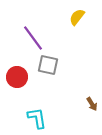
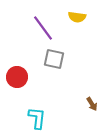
yellow semicircle: rotated 120 degrees counterclockwise
purple line: moved 10 px right, 10 px up
gray square: moved 6 px right, 6 px up
cyan L-shape: rotated 15 degrees clockwise
